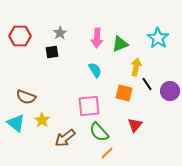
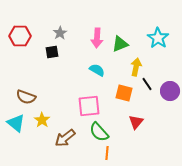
cyan semicircle: moved 2 px right; rotated 28 degrees counterclockwise
red triangle: moved 1 px right, 3 px up
orange line: rotated 40 degrees counterclockwise
